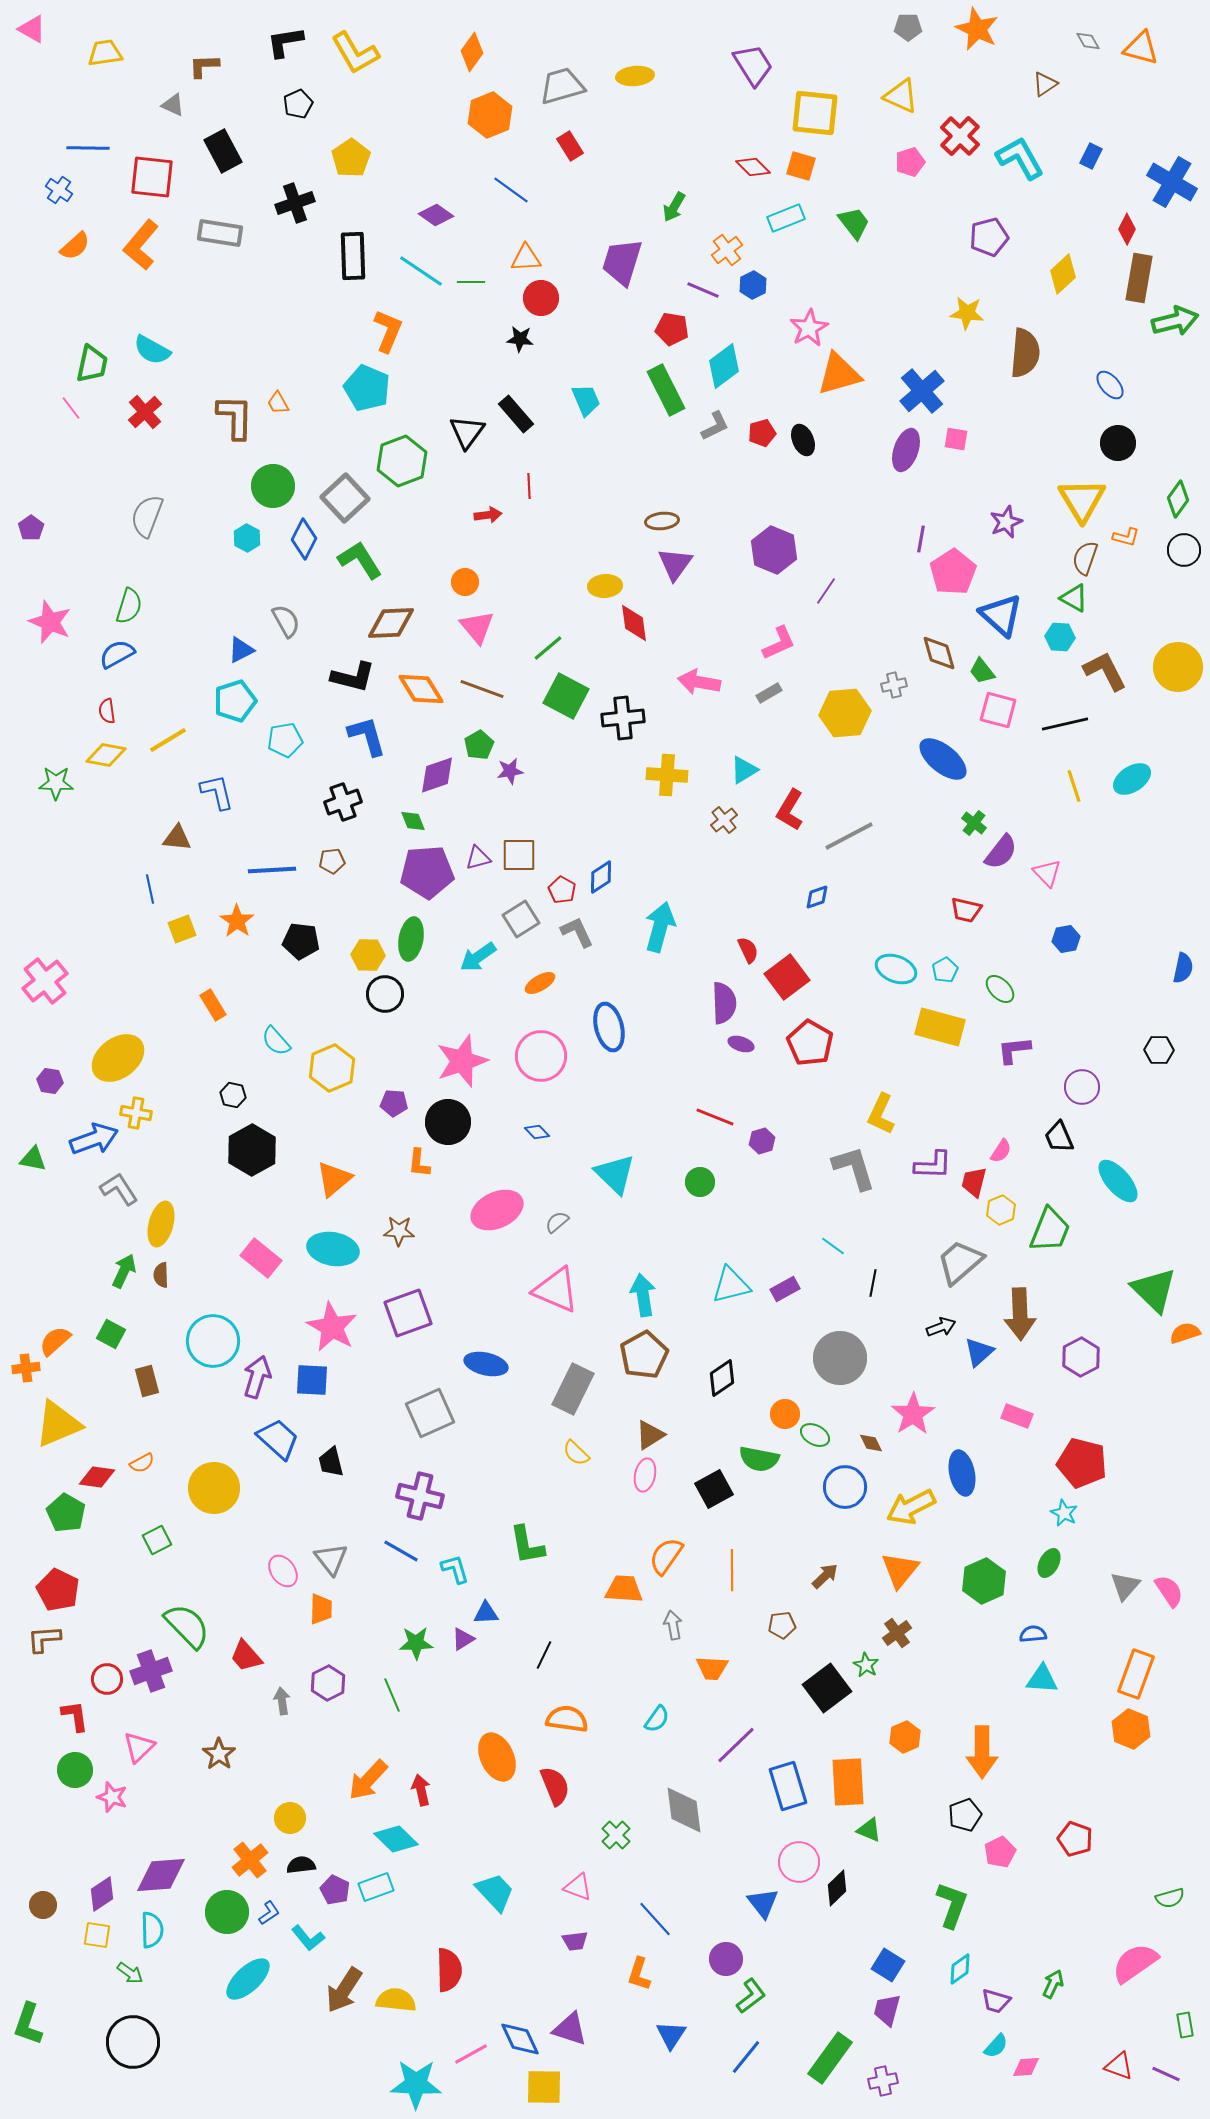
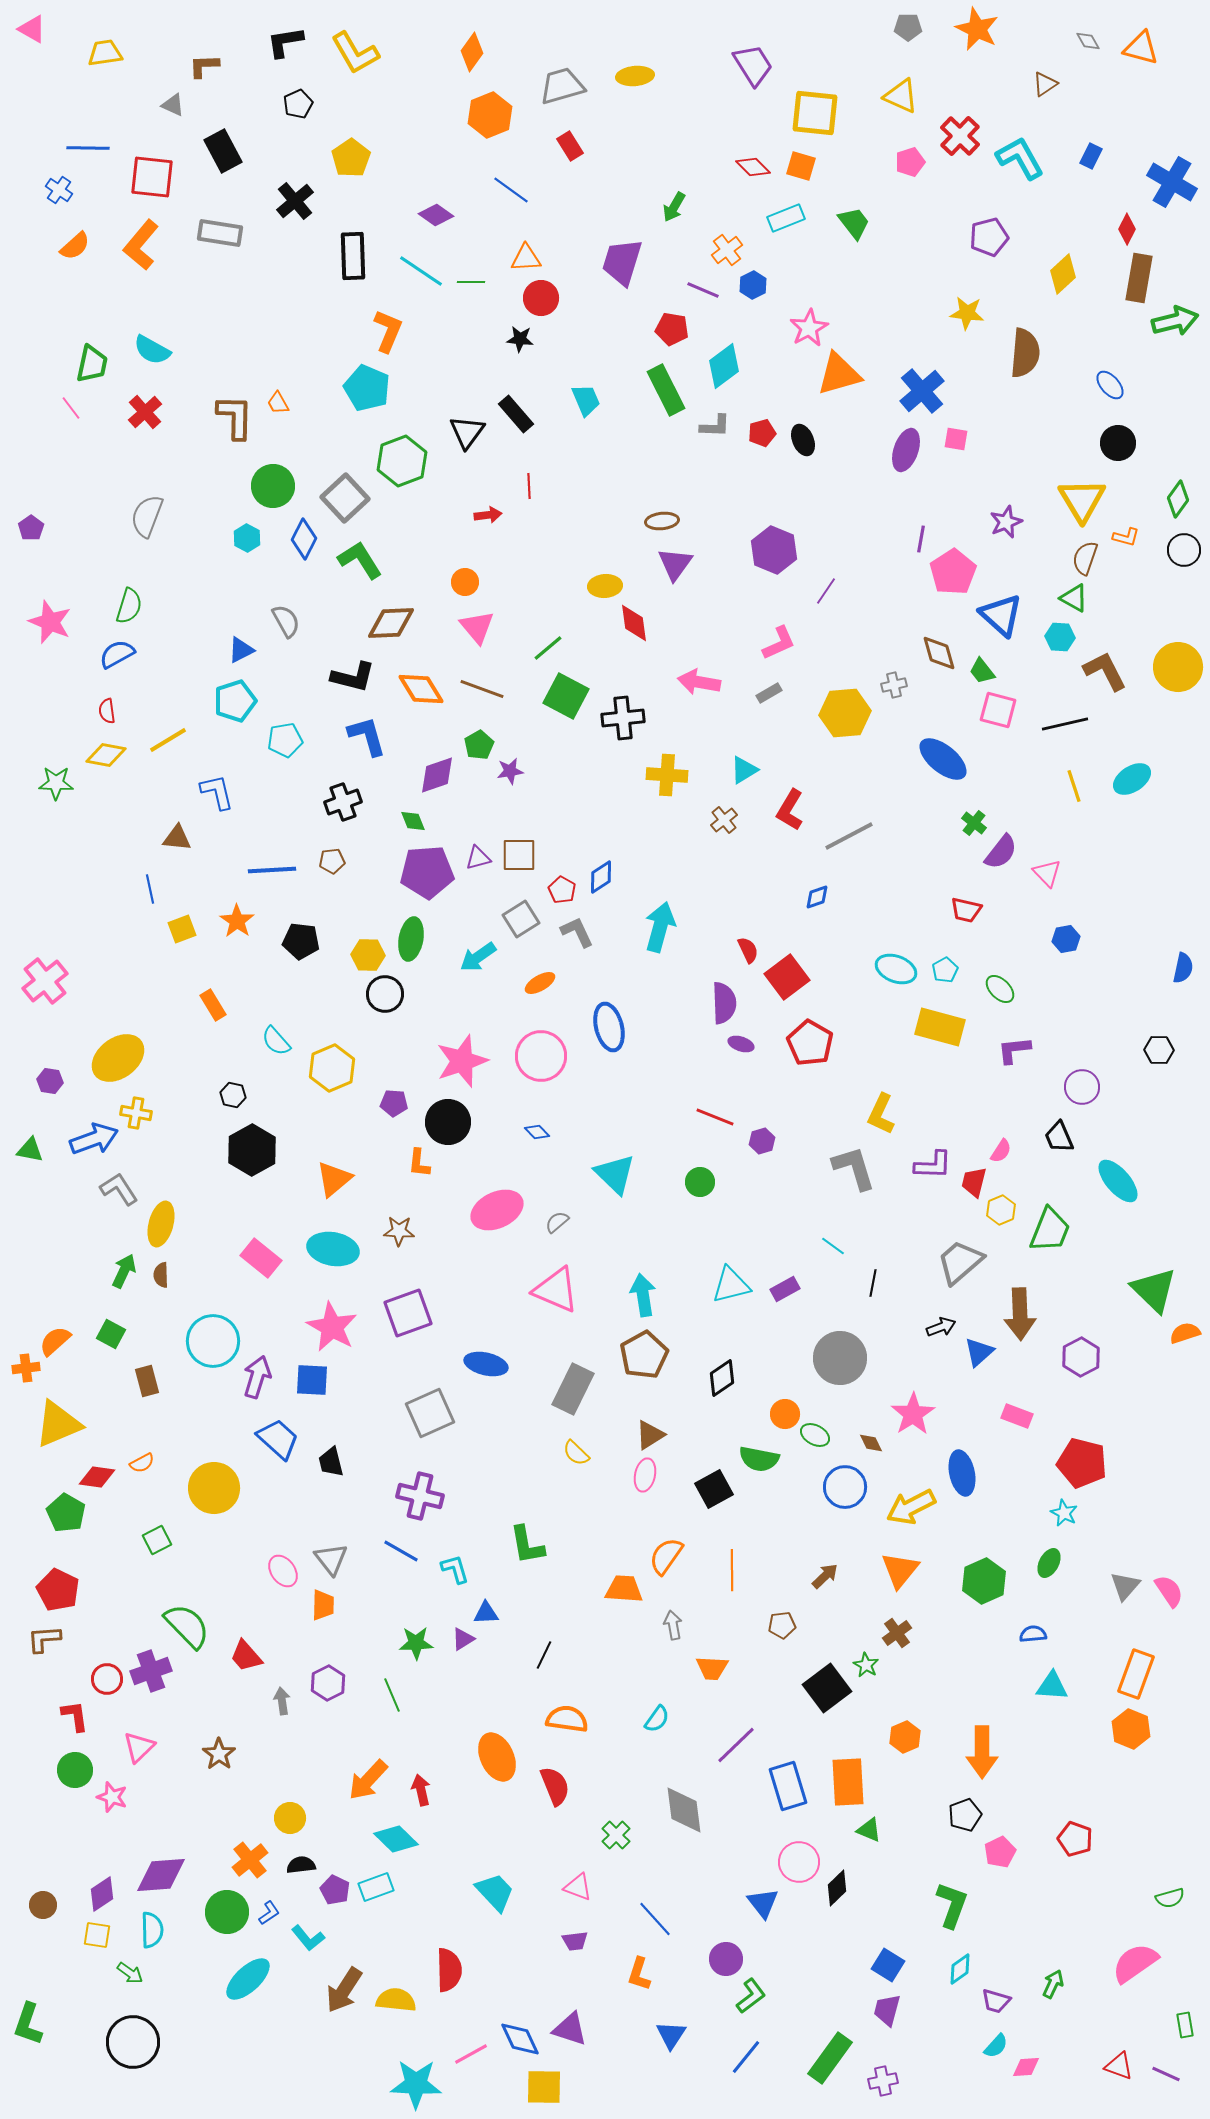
black cross at (295, 203): moved 2 px up; rotated 21 degrees counterclockwise
gray L-shape at (715, 426): rotated 28 degrees clockwise
green triangle at (33, 1159): moved 3 px left, 9 px up
orange trapezoid at (321, 1609): moved 2 px right, 4 px up
cyan triangle at (1042, 1679): moved 10 px right, 7 px down
